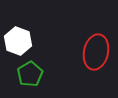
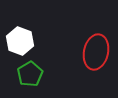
white hexagon: moved 2 px right
